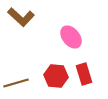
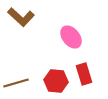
red hexagon: moved 5 px down
